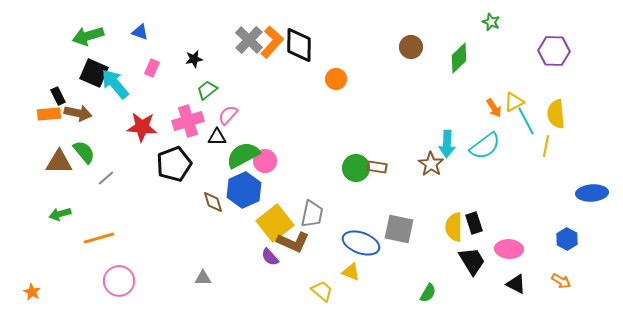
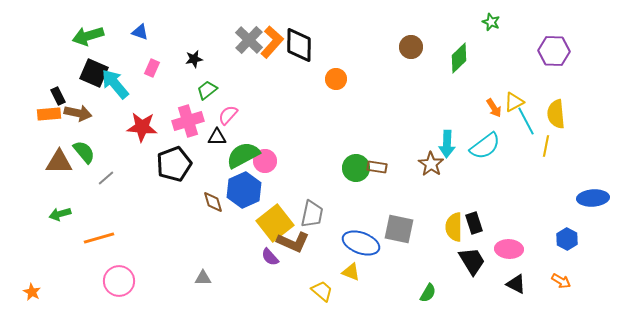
blue ellipse at (592, 193): moved 1 px right, 5 px down
